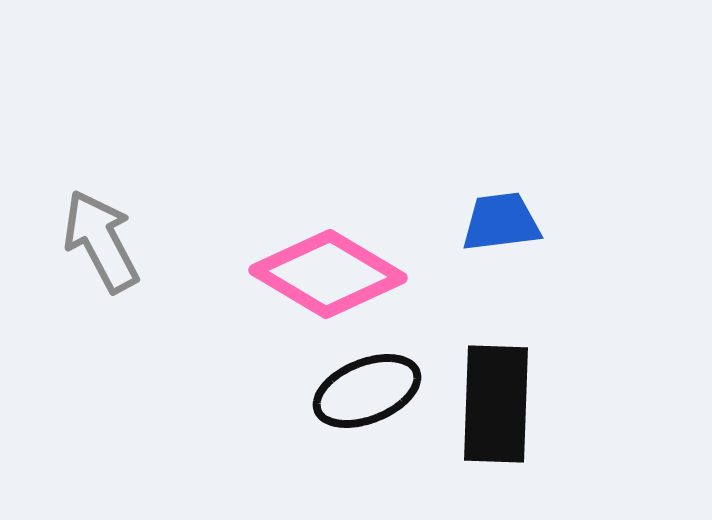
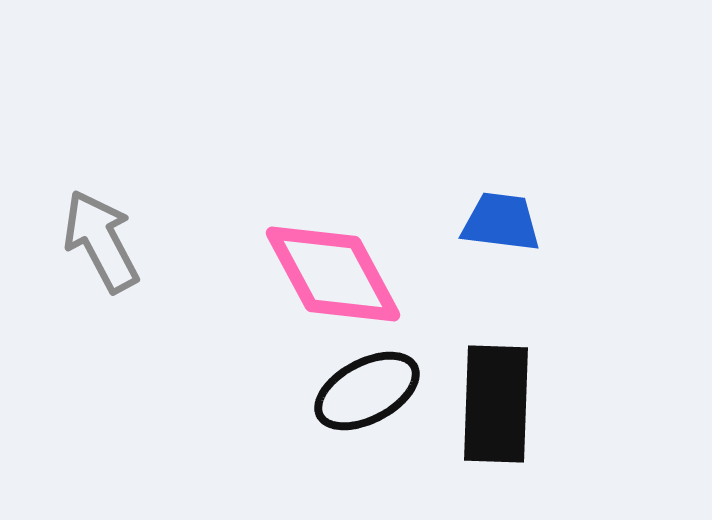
blue trapezoid: rotated 14 degrees clockwise
pink diamond: moved 5 px right; rotated 31 degrees clockwise
black ellipse: rotated 6 degrees counterclockwise
